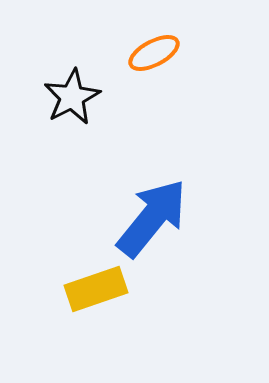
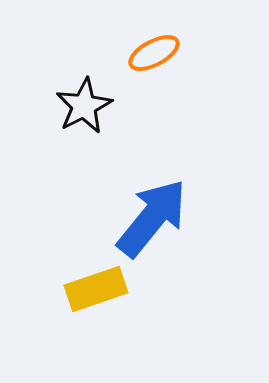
black star: moved 12 px right, 9 px down
